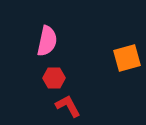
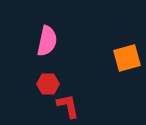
red hexagon: moved 6 px left, 6 px down
red L-shape: rotated 16 degrees clockwise
